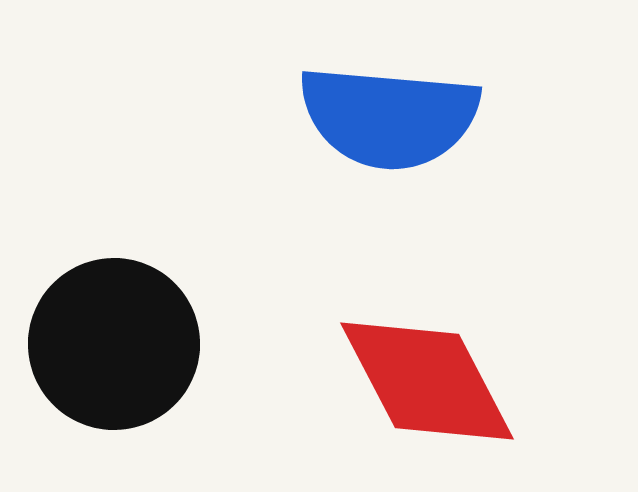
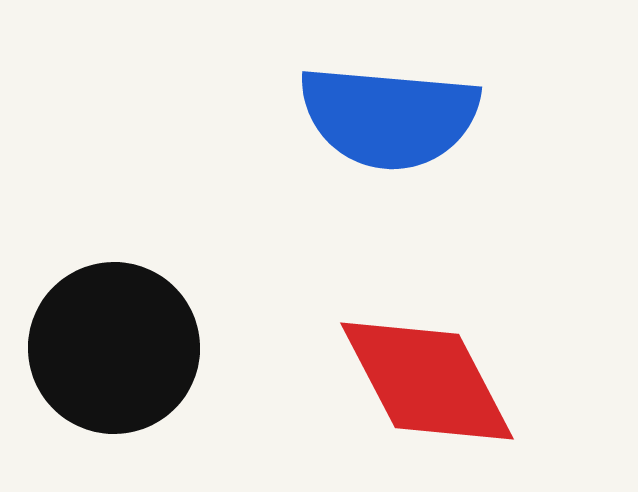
black circle: moved 4 px down
